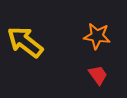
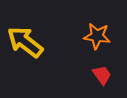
red trapezoid: moved 4 px right
